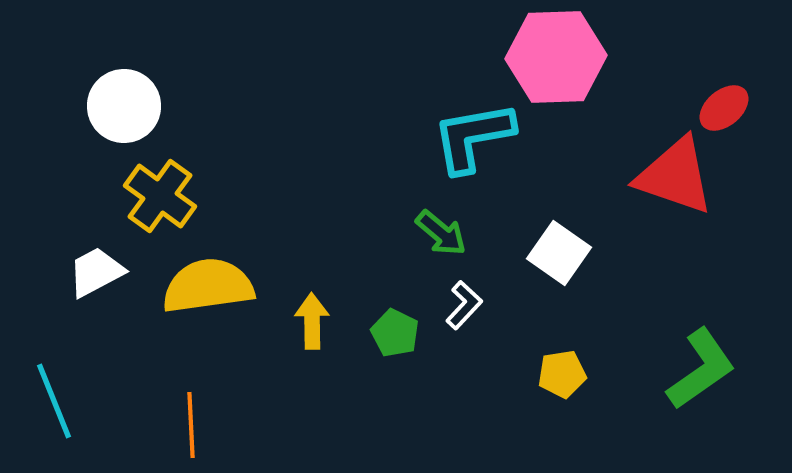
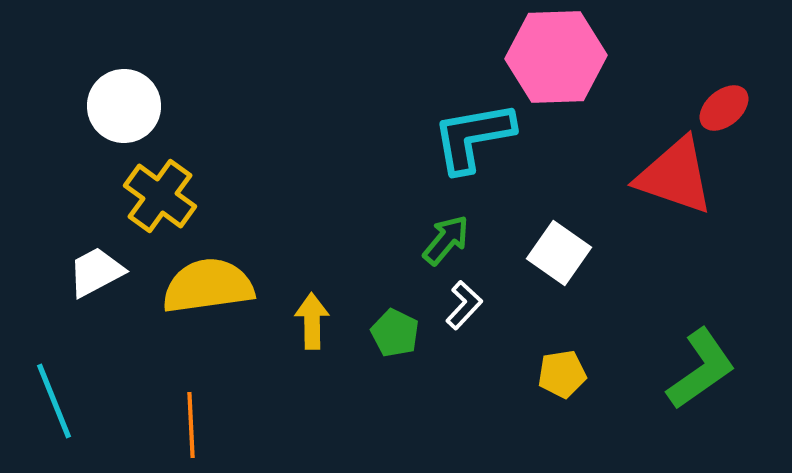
green arrow: moved 5 px right, 7 px down; rotated 90 degrees counterclockwise
